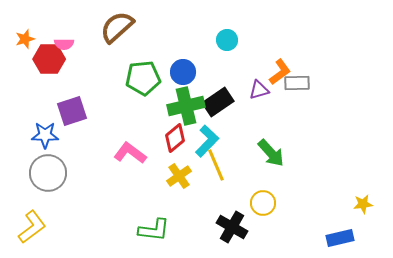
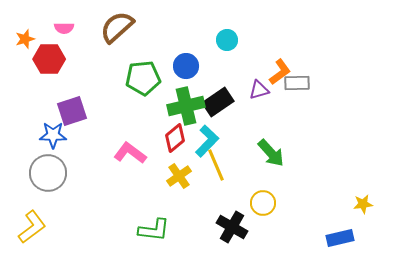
pink semicircle: moved 16 px up
blue circle: moved 3 px right, 6 px up
blue star: moved 8 px right
